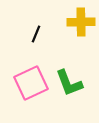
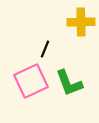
black line: moved 9 px right, 15 px down
pink square: moved 2 px up
